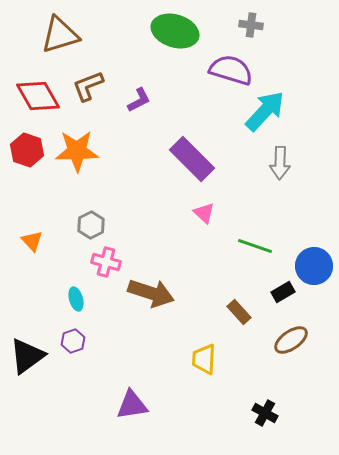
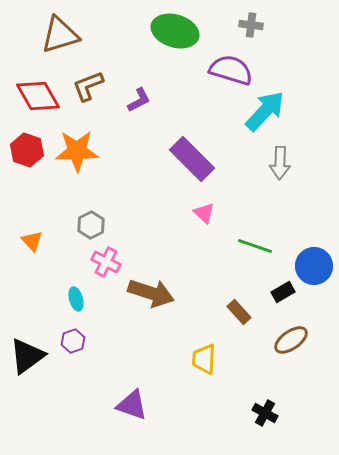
pink cross: rotated 12 degrees clockwise
purple triangle: rotated 28 degrees clockwise
